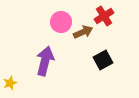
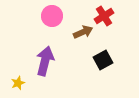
pink circle: moved 9 px left, 6 px up
yellow star: moved 8 px right
